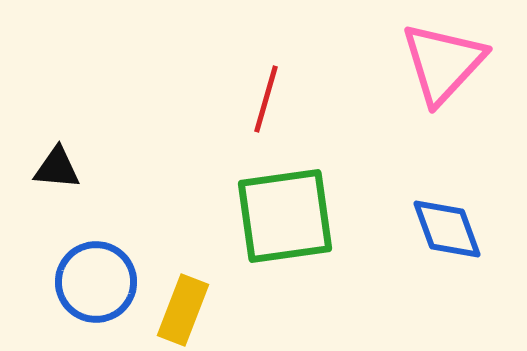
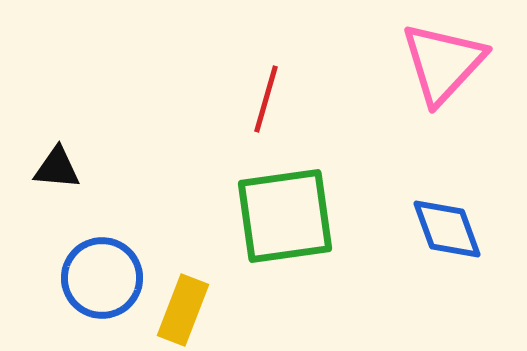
blue circle: moved 6 px right, 4 px up
